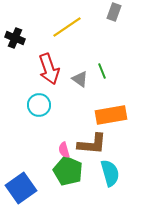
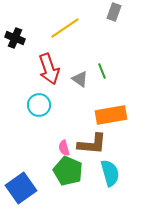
yellow line: moved 2 px left, 1 px down
pink semicircle: moved 2 px up
